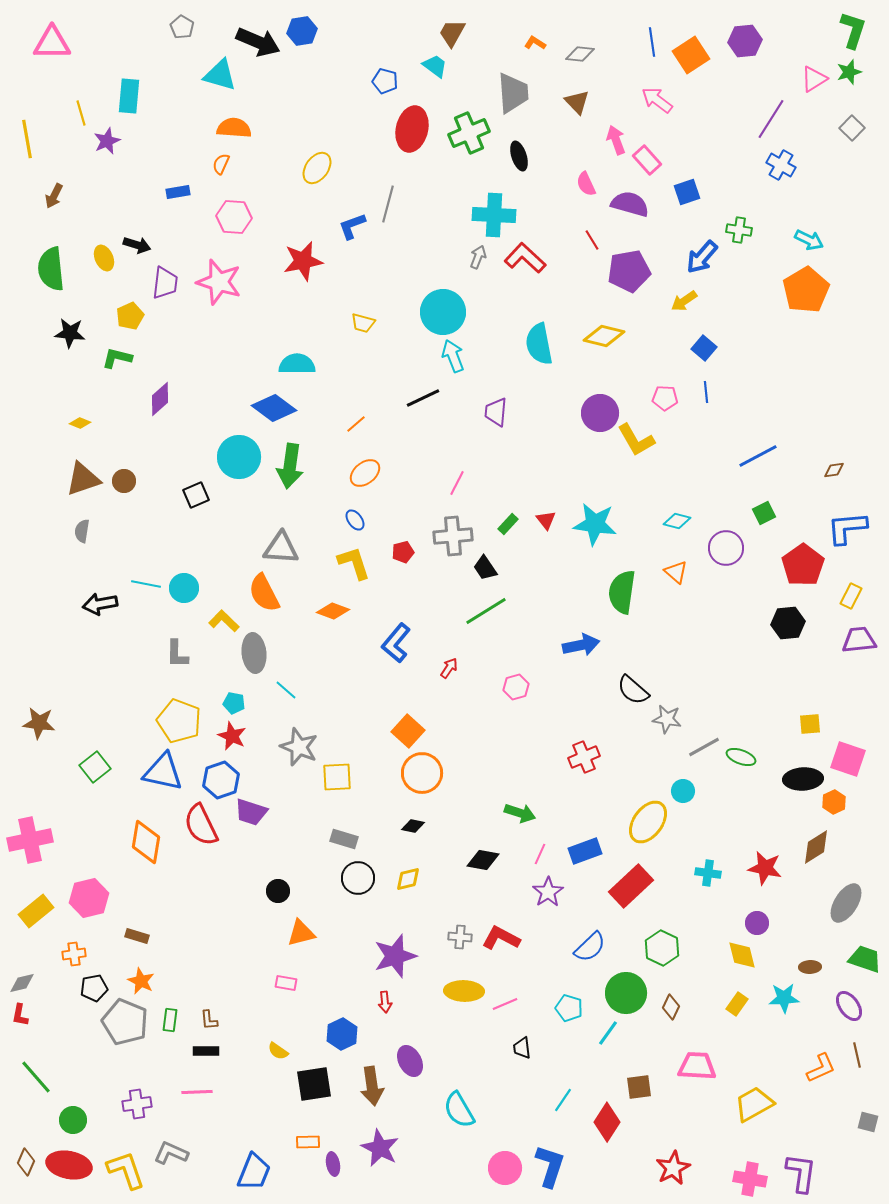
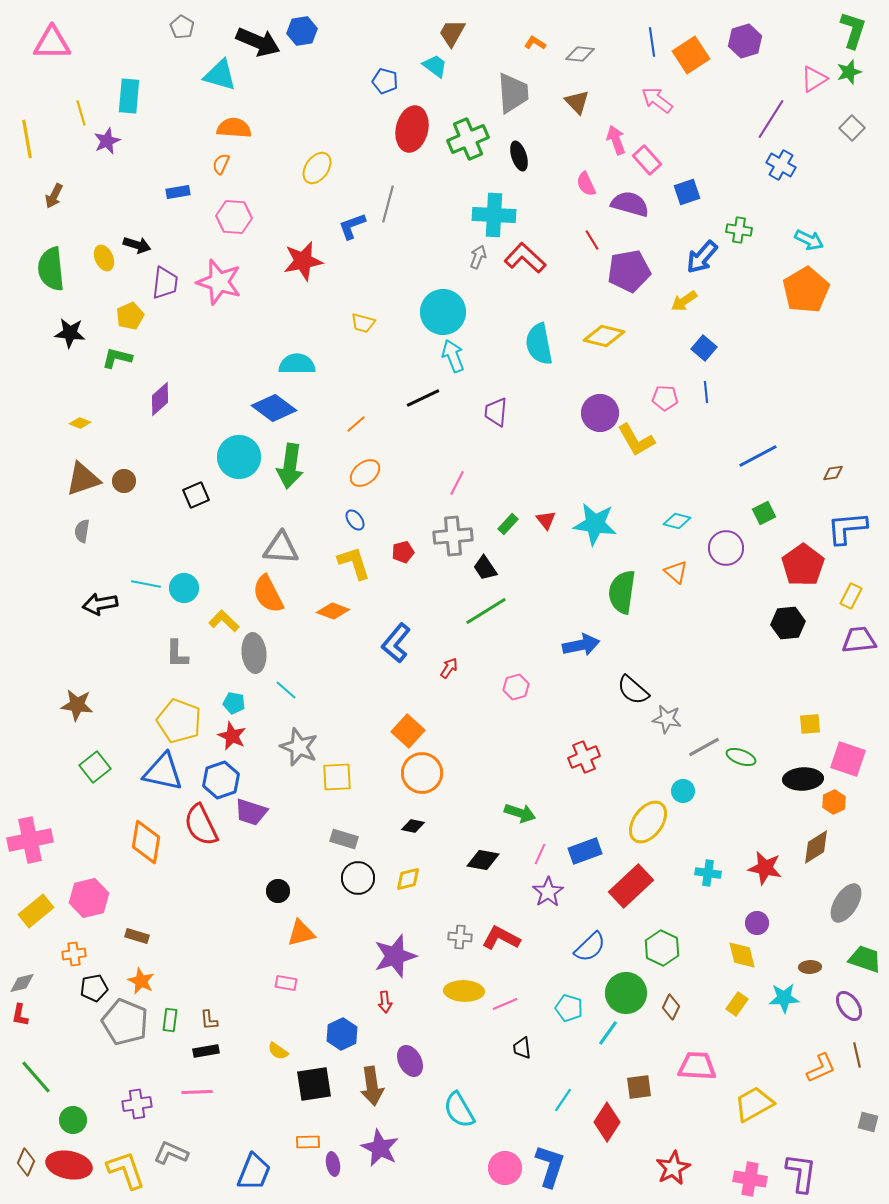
purple hexagon at (745, 41): rotated 12 degrees counterclockwise
green cross at (469, 133): moved 1 px left, 6 px down
brown diamond at (834, 470): moved 1 px left, 3 px down
orange semicircle at (264, 593): moved 4 px right, 1 px down
brown star at (39, 723): moved 38 px right, 18 px up
black rectangle at (206, 1051): rotated 10 degrees counterclockwise
